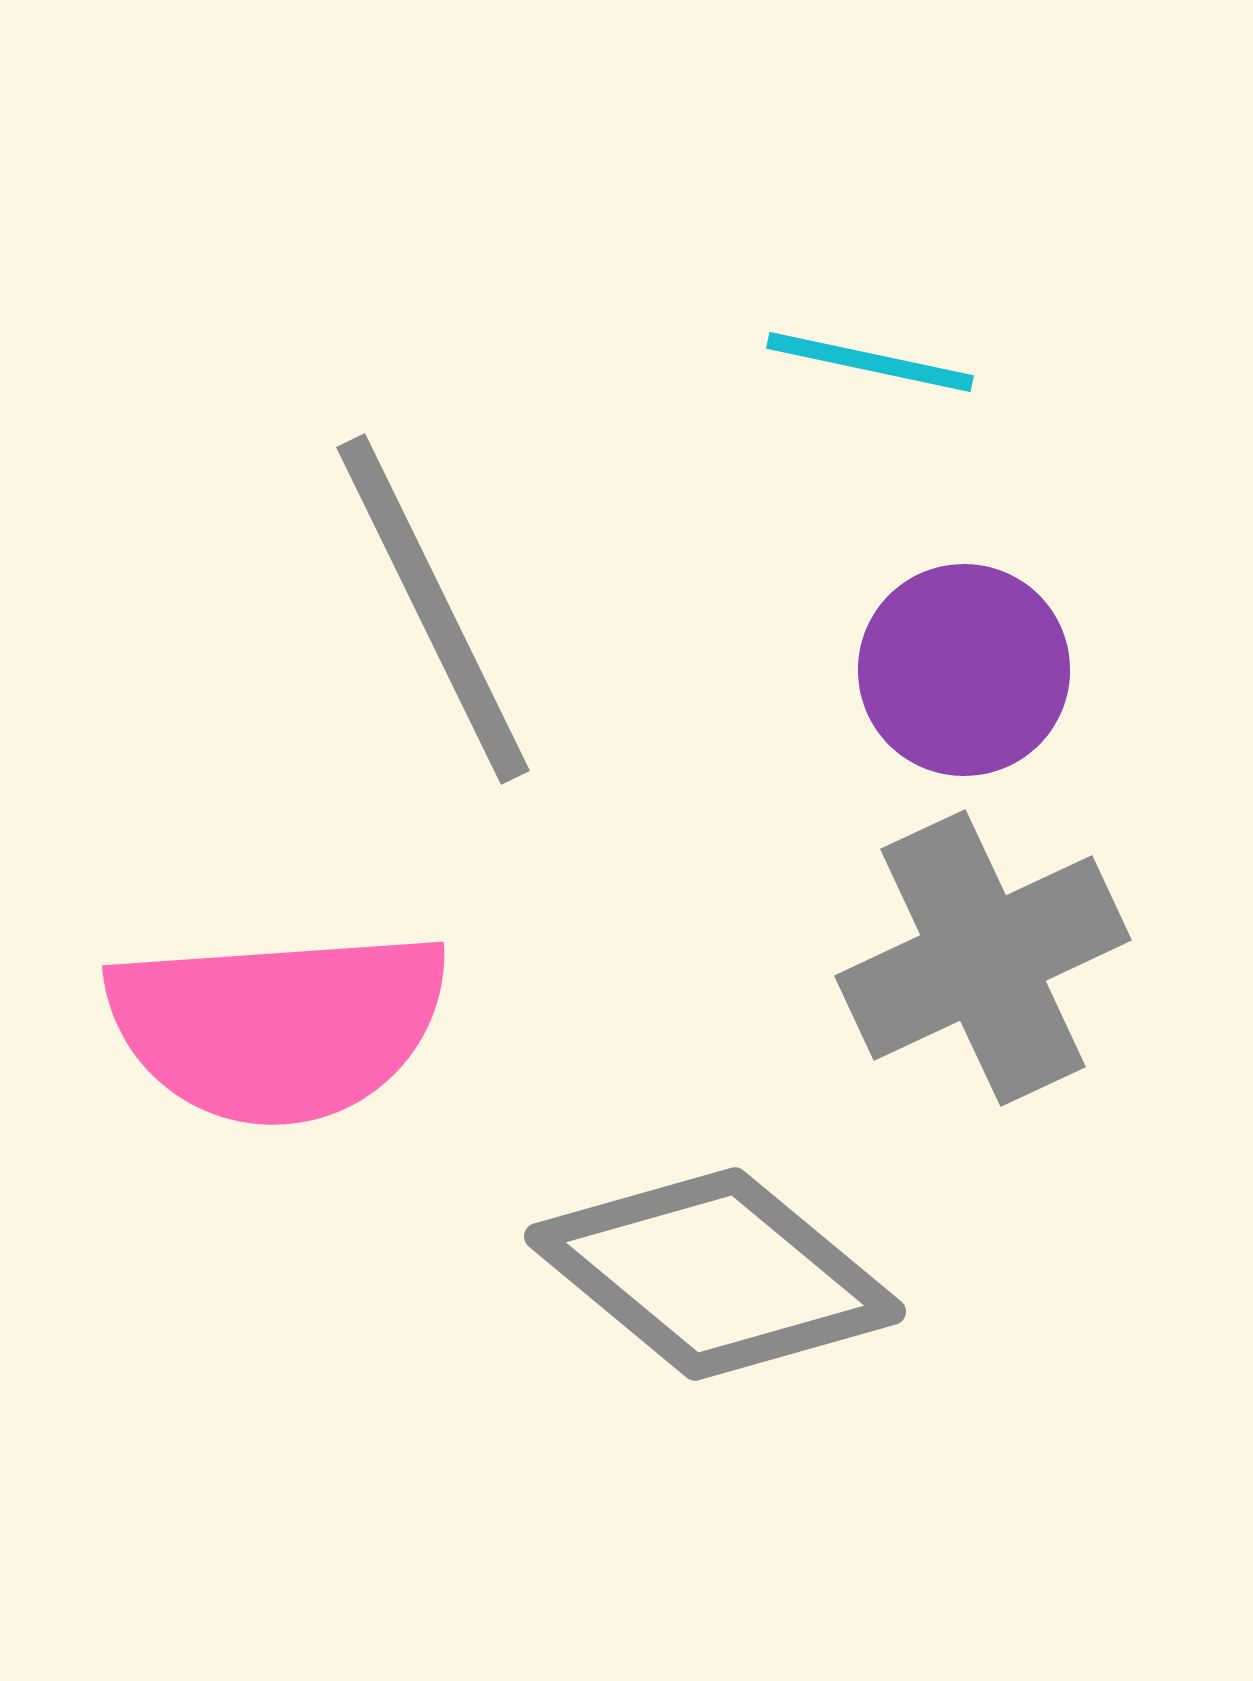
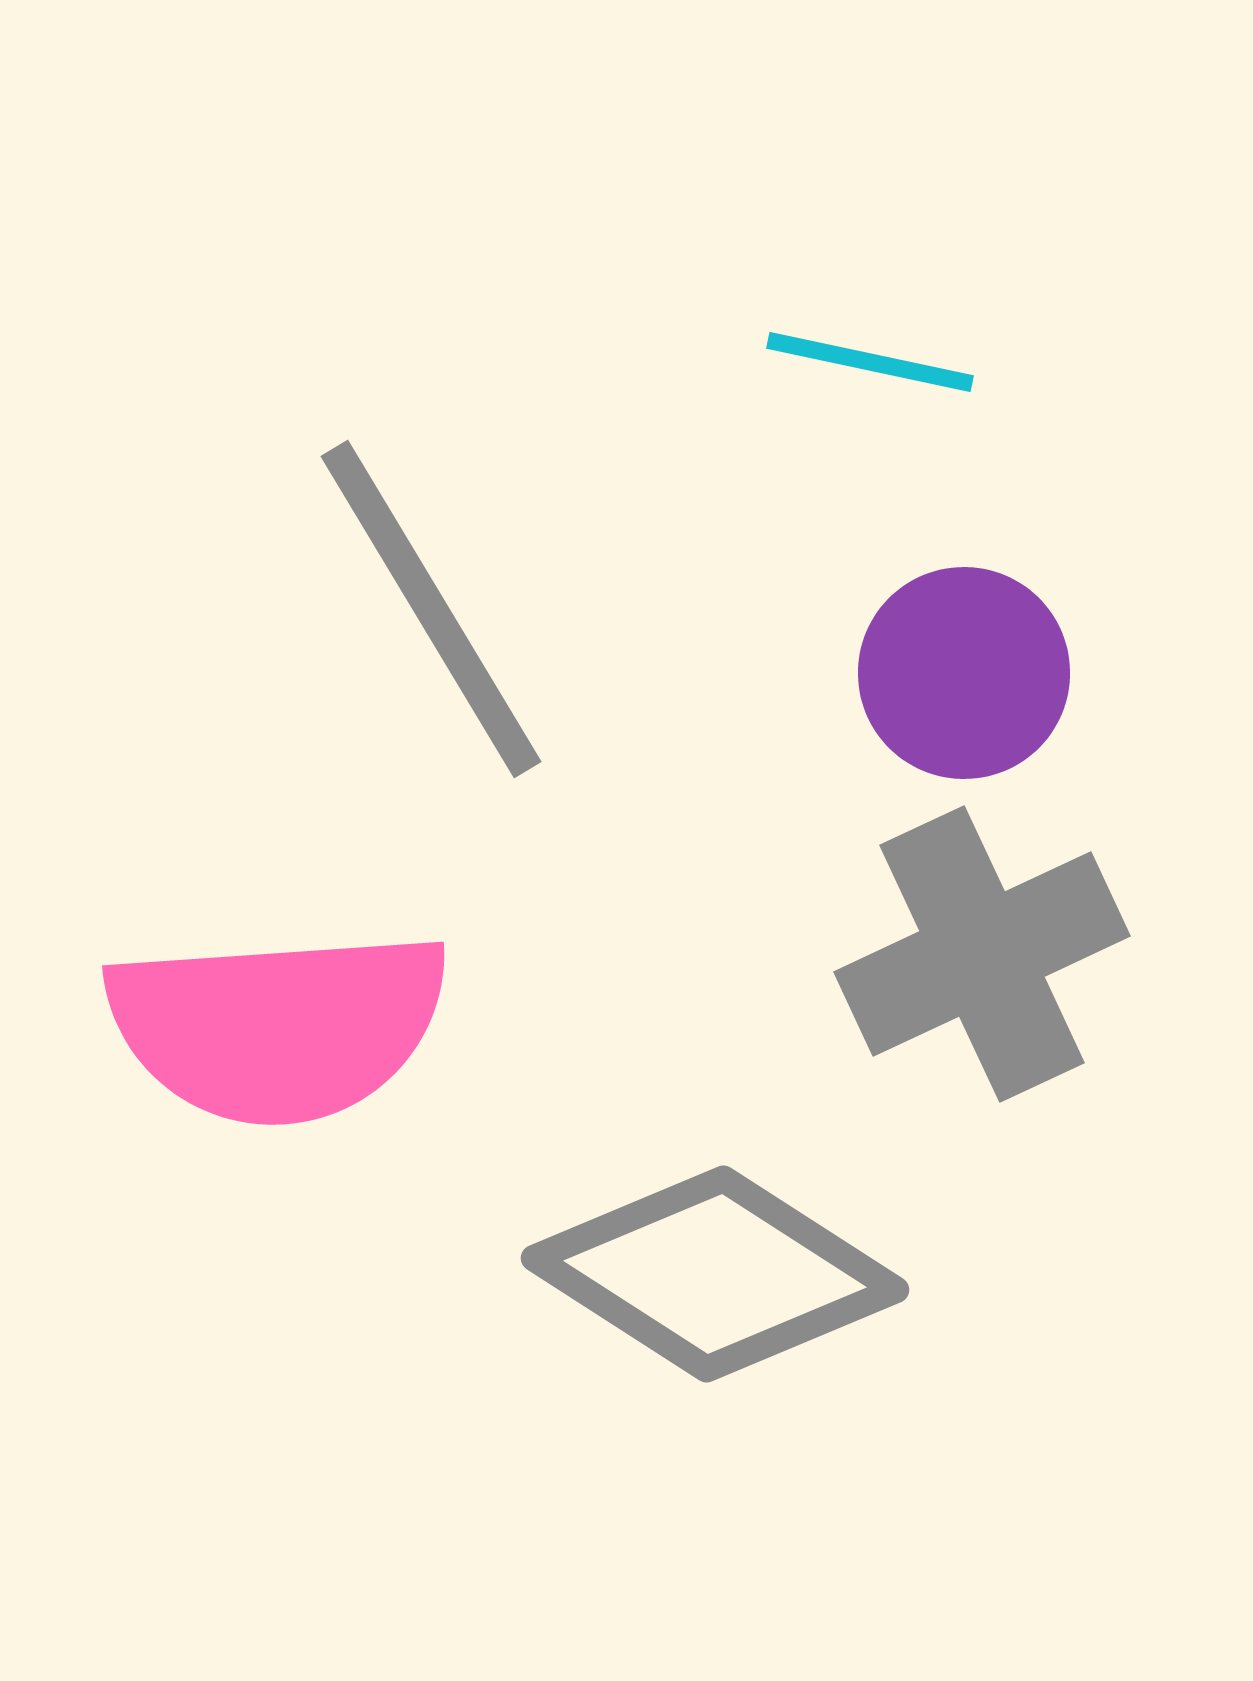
gray line: moved 2 px left; rotated 5 degrees counterclockwise
purple circle: moved 3 px down
gray cross: moved 1 px left, 4 px up
gray diamond: rotated 7 degrees counterclockwise
